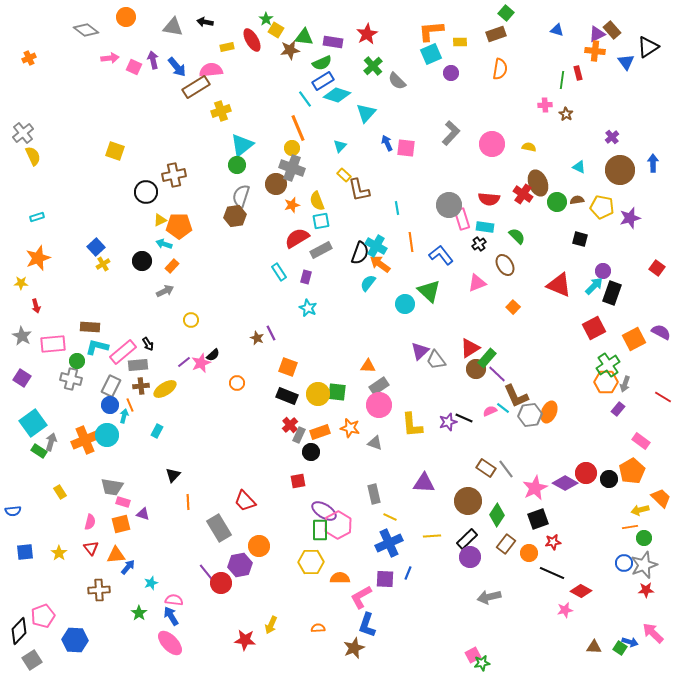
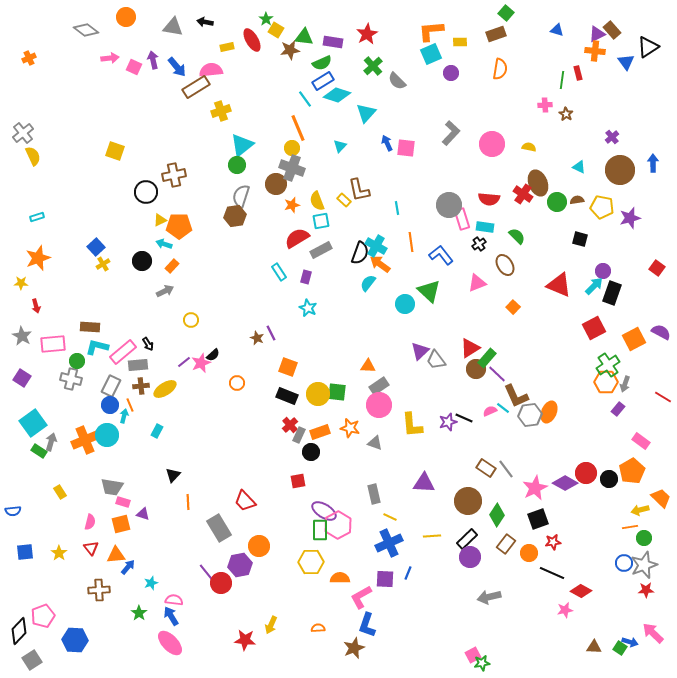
yellow rectangle at (344, 175): moved 25 px down
